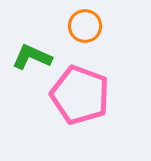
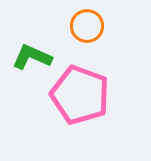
orange circle: moved 2 px right
